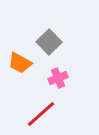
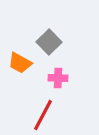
pink cross: rotated 24 degrees clockwise
red line: moved 2 px right, 1 px down; rotated 20 degrees counterclockwise
